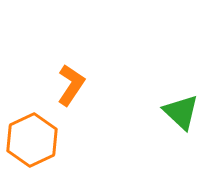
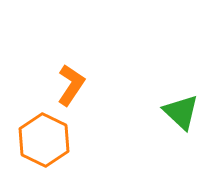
orange hexagon: moved 12 px right; rotated 9 degrees counterclockwise
